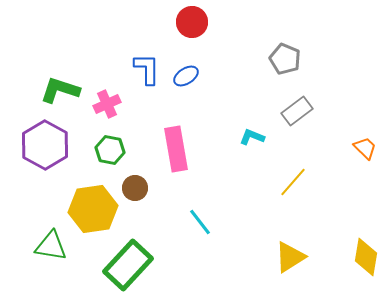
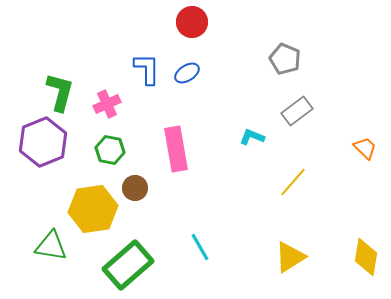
blue ellipse: moved 1 px right, 3 px up
green L-shape: moved 2 px down; rotated 87 degrees clockwise
purple hexagon: moved 2 px left, 3 px up; rotated 9 degrees clockwise
cyan line: moved 25 px down; rotated 8 degrees clockwise
green rectangle: rotated 6 degrees clockwise
